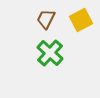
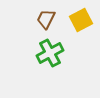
green cross: rotated 20 degrees clockwise
